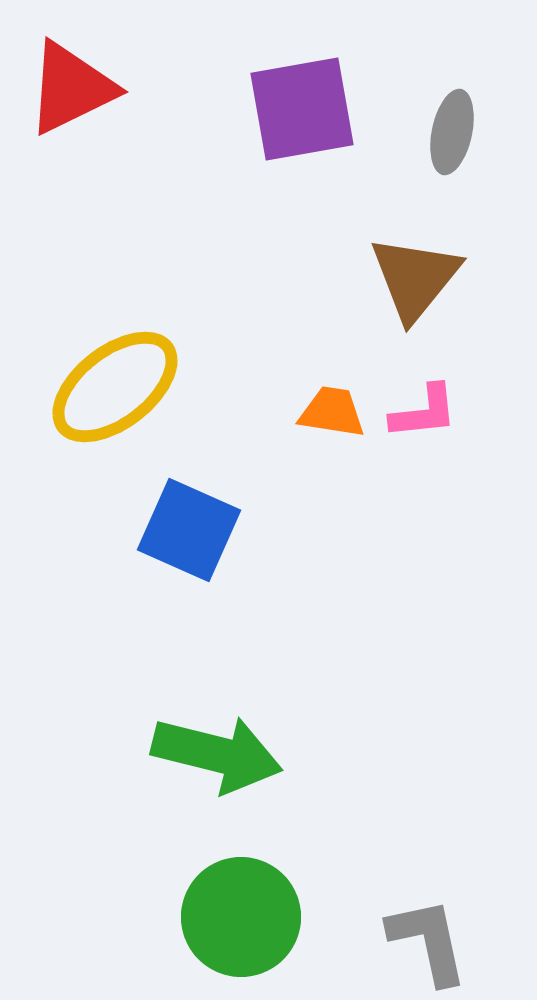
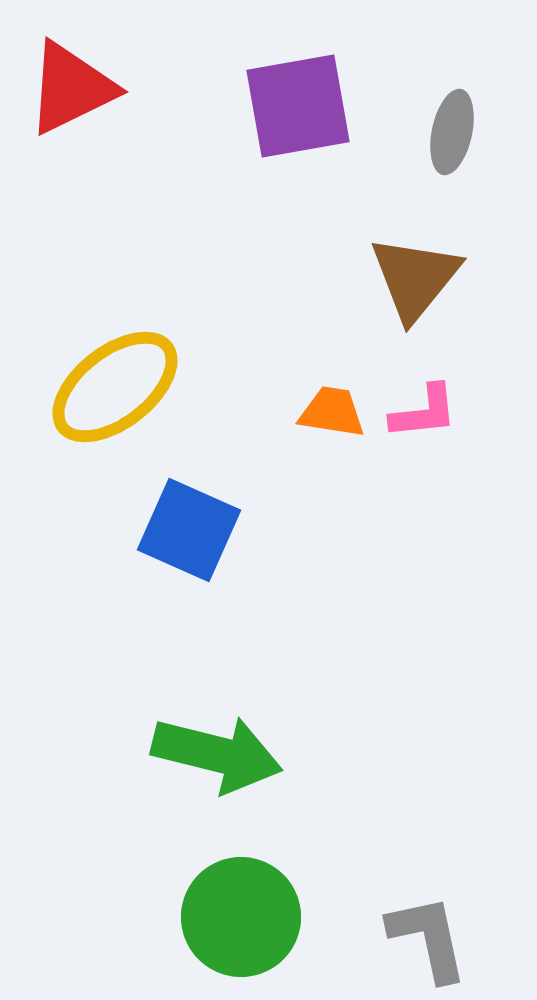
purple square: moved 4 px left, 3 px up
gray L-shape: moved 3 px up
